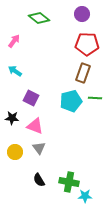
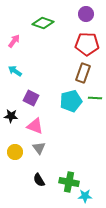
purple circle: moved 4 px right
green diamond: moved 4 px right, 5 px down; rotated 20 degrees counterclockwise
black star: moved 1 px left, 2 px up
